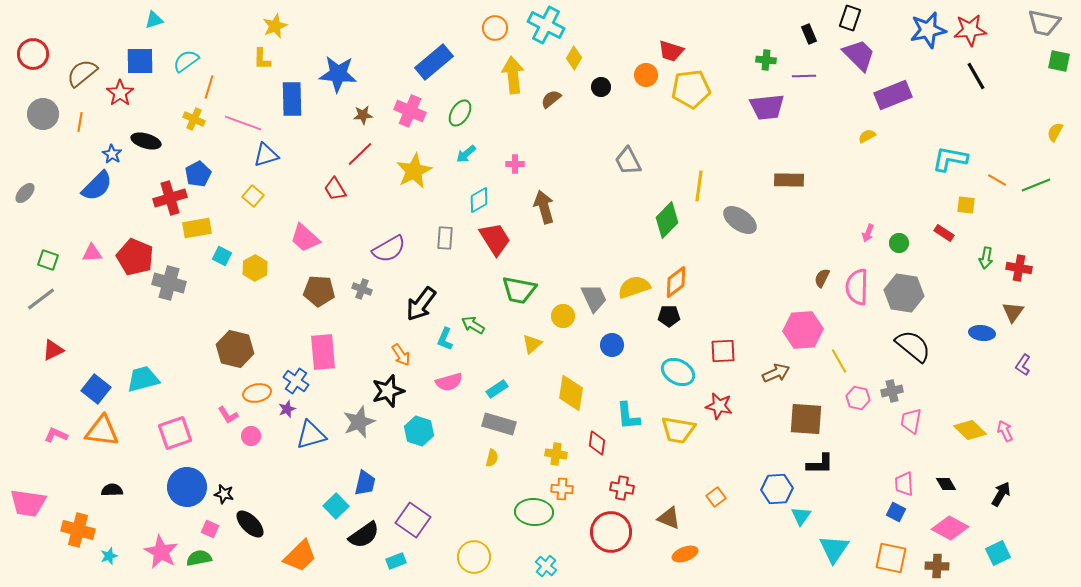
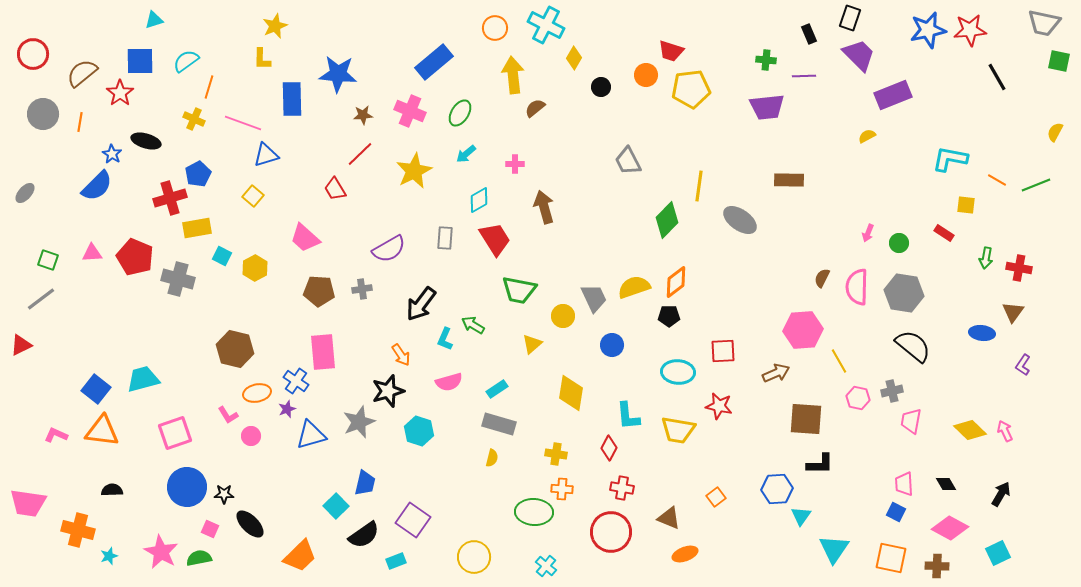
black line at (976, 76): moved 21 px right, 1 px down
brown semicircle at (551, 99): moved 16 px left, 9 px down
gray cross at (169, 283): moved 9 px right, 4 px up
gray cross at (362, 289): rotated 30 degrees counterclockwise
red triangle at (53, 350): moved 32 px left, 5 px up
cyan ellipse at (678, 372): rotated 24 degrees counterclockwise
red diamond at (597, 443): moved 12 px right, 5 px down; rotated 20 degrees clockwise
black star at (224, 494): rotated 12 degrees counterclockwise
